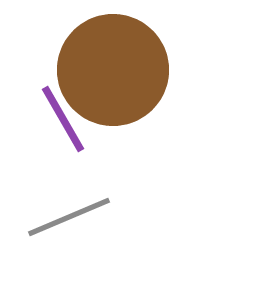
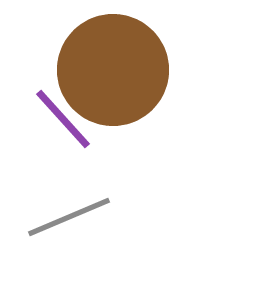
purple line: rotated 12 degrees counterclockwise
